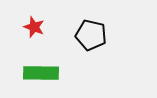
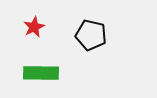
red star: rotated 25 degrees clockwise
